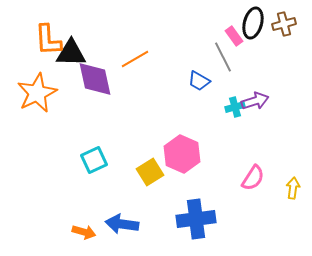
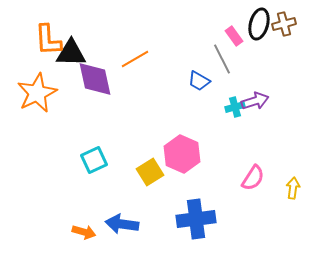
black ellipse: moved 6 px right, 1 px down
gray line: moved 1 px left, 2 px down
